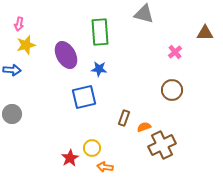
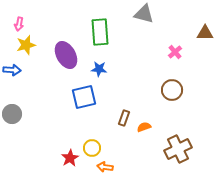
brown cross: moved 16 px right, 4 px down
